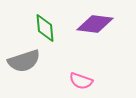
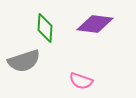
green diamond: rotated 8 degrees clockwise
